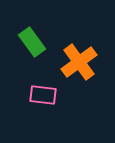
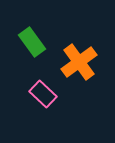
pink rectangle: moved 1 px up; rotated 36 degrees clockwise
